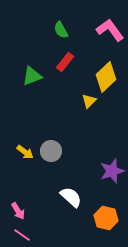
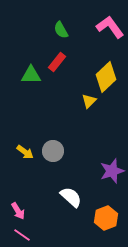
pink L-shape: moved 3 px up
red rectangle: moved 8 px left
green triangle: moved 1 px left, 1 px up; rotated 20 degrees clockwise
gray circle: moved 2 px right
orange hexagon: rotated 25 degrees clockwise
